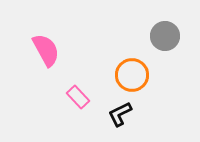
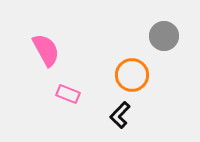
gray circle: moved 1 px left
pink rectangle: moved 10 px left, 3 px up; rotated 25 degrees counterclockwise
black L-shape: moved 1 px down; rotated 20 degrees counterclockwise
